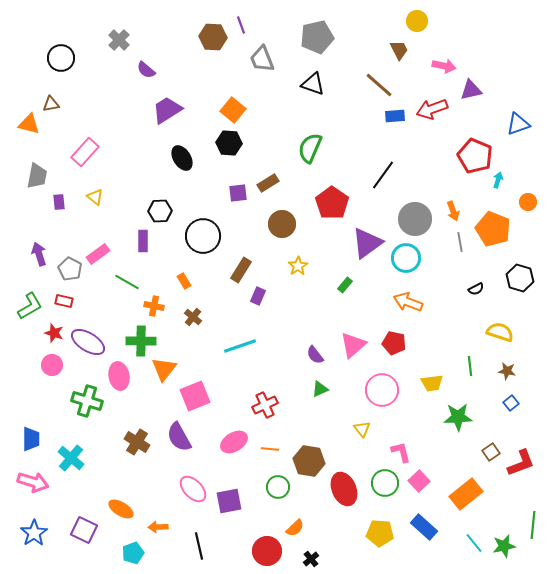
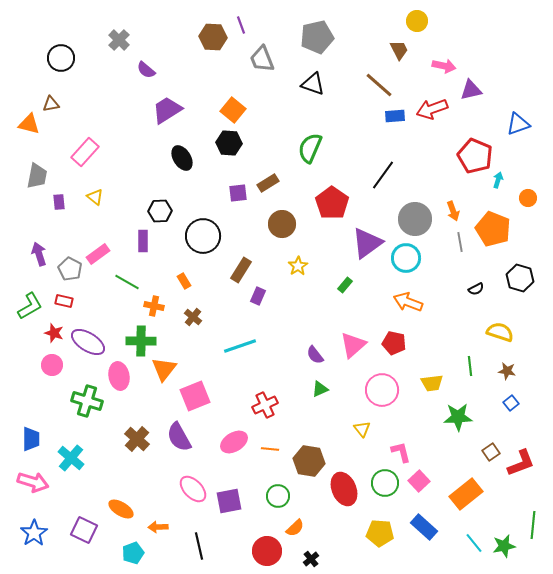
orange circle at (528, 202): moved 4 px up
brown cross at (137, 442): moved 3 px up; rotated 10 degrees clockwise
green circle at (278, 487): moved 9 px down
